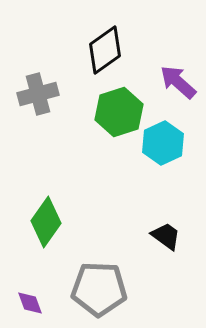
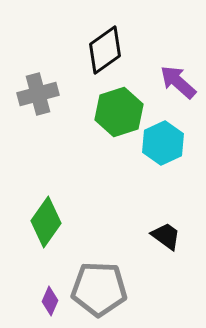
purple diamond: moved 20 px right, 2 px up; rotated 44 degrees clockwise
